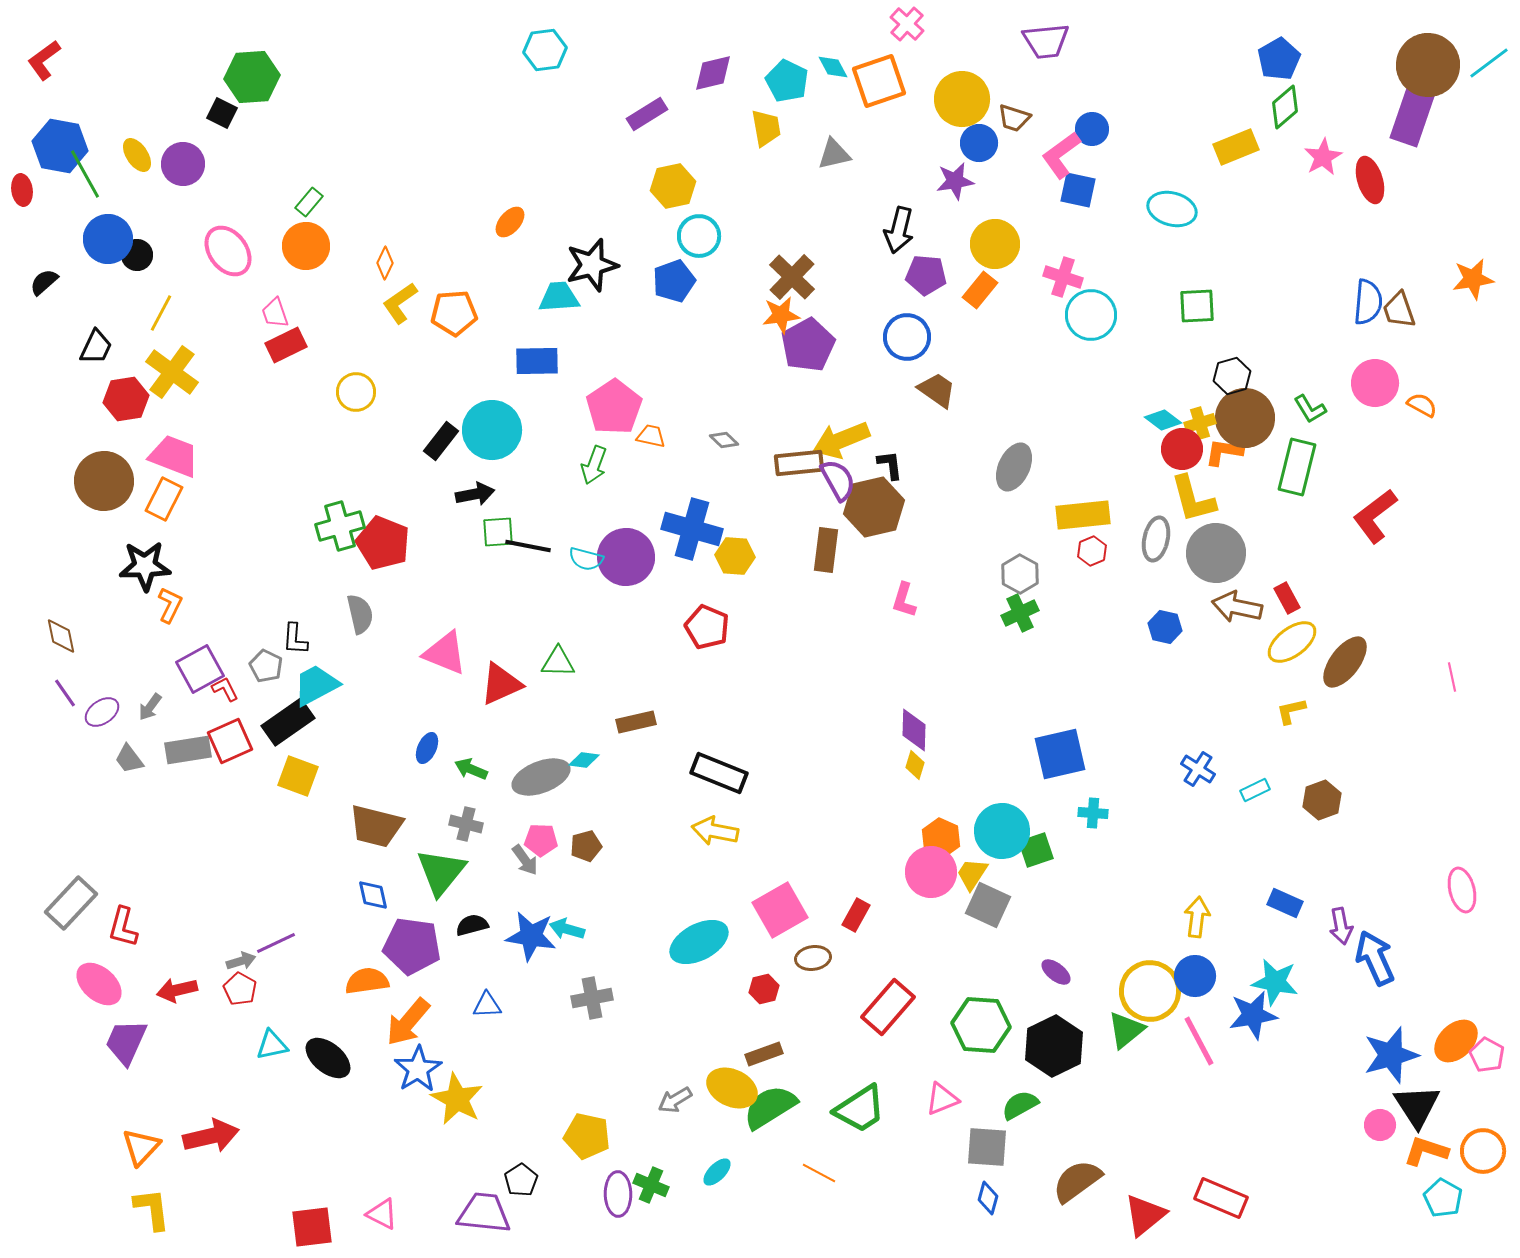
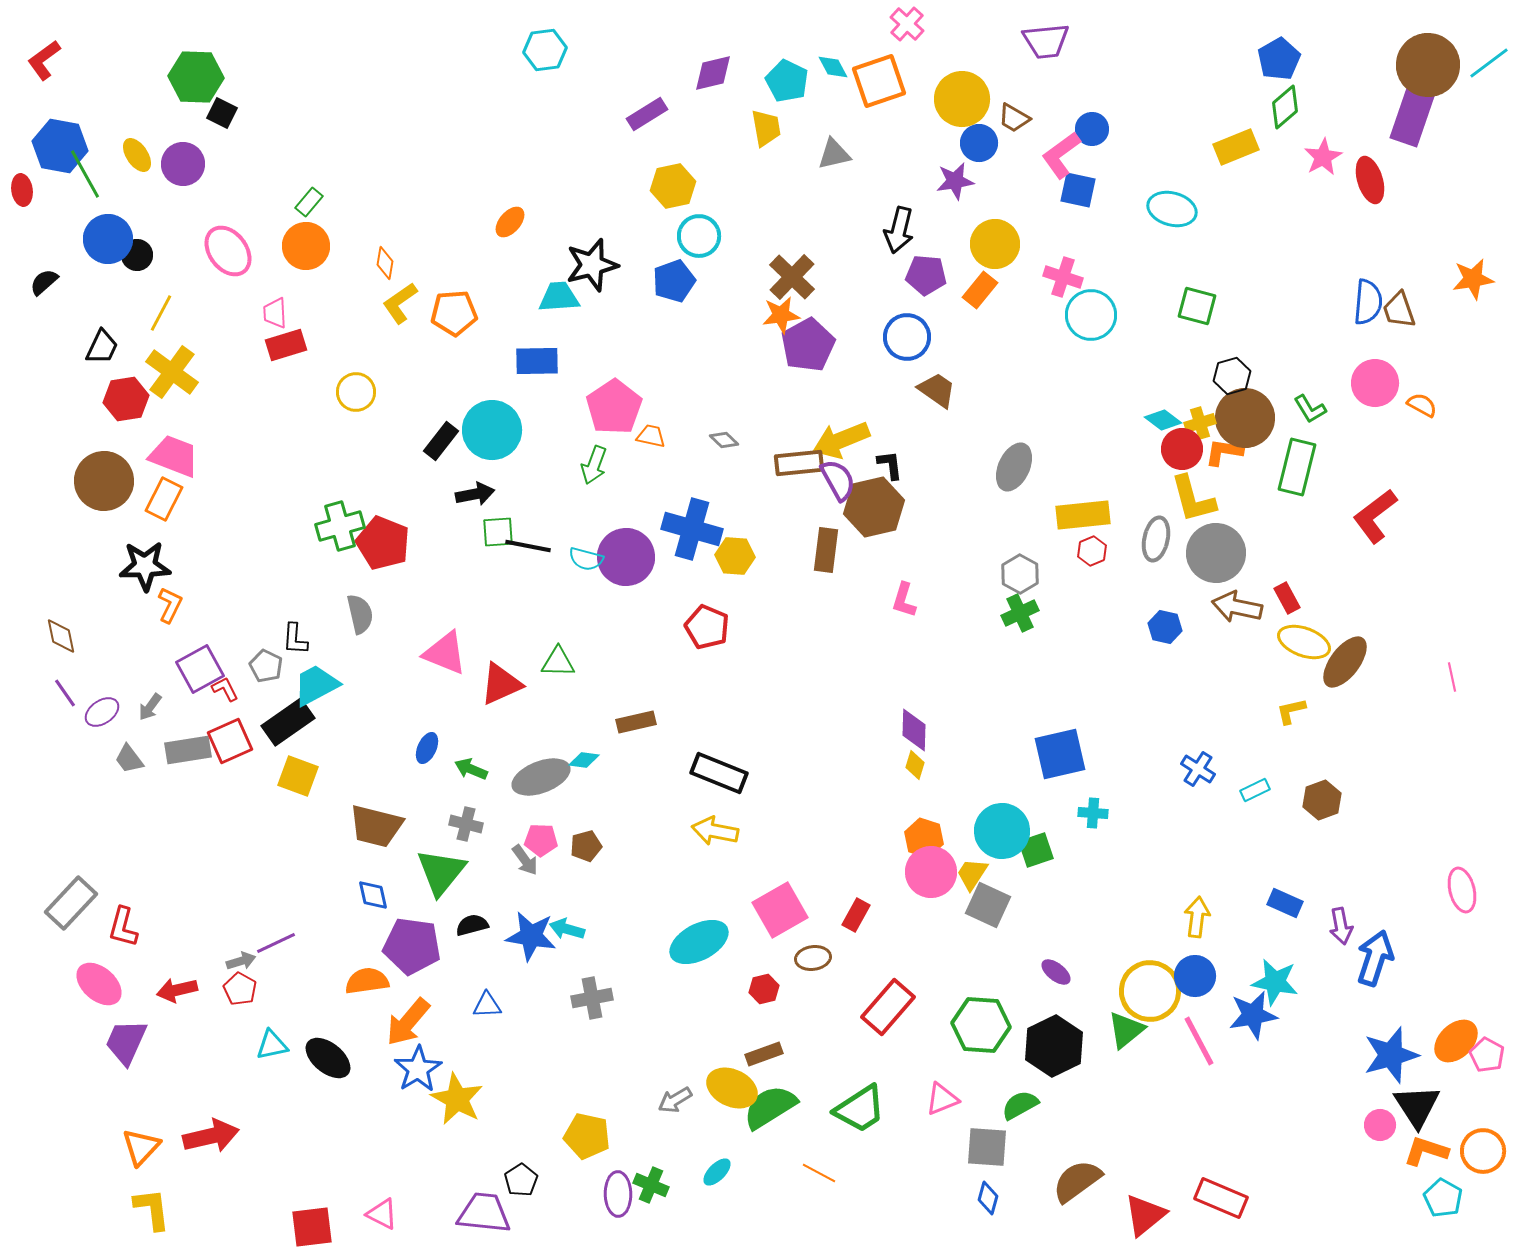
green hexagon at (252, 77): moved 56 px left; rotated 6 degrees clockwise
brown trapezoid at (1014, 118): rotated 12 degrees clockwise
orange diamond at (385, 263): rotated 16 degrees counterclockwise
green square at (1197, 306): rotated 18 degrees clockwise
pink trapezoid at (275, 313): rotated 16 degrees clockwise
red rectangle at (286, 345): rotated 9 degrees clockwise
black trapezoid at (96, 347): moved 6 px right
yellow ellipse at (1292, 642): moved 12 px right; rotated 57 degrees clockwise
orange hexagon at (941, 838): moved 17 px left; rotated 6 degrees counterclockwise
blue arrow at (1375, 958): rotated 42 degrees clockwise
